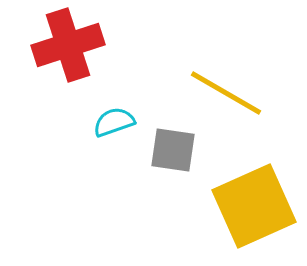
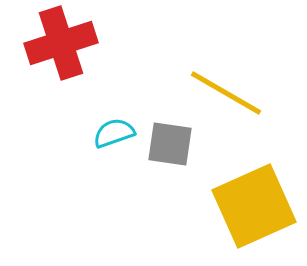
red cross: moved 7 px left, 2 px up
cyan semicircle: moved 11 px down
gray square: moved 3 px left, 6 px up
